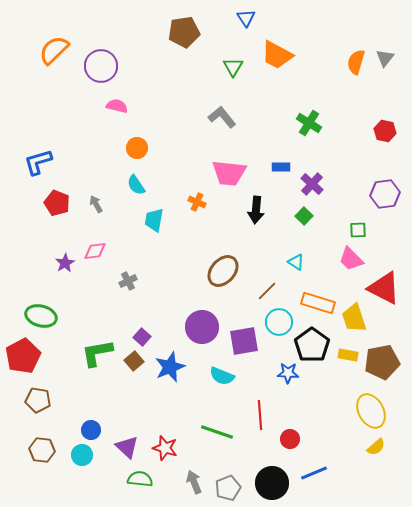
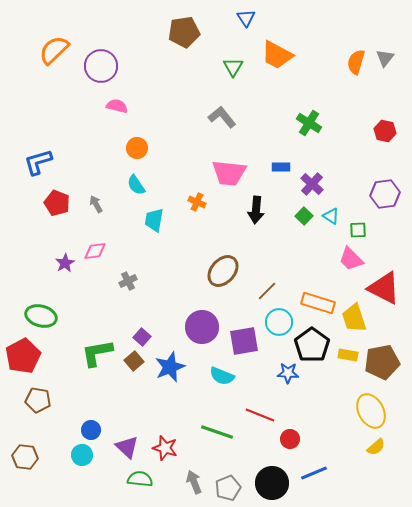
cyan triangle at (296, 262): moved 35 px right, 46 px up
red line at (260, 415): rotated 64 degrees counterclockwise
brown hexagon at (42, 450): moved 17 px left, 7 px down
